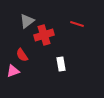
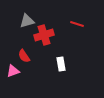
gray triangle: rotated 21 degrees clockwise
red semicircle: moved 2 px right, 1 px down
